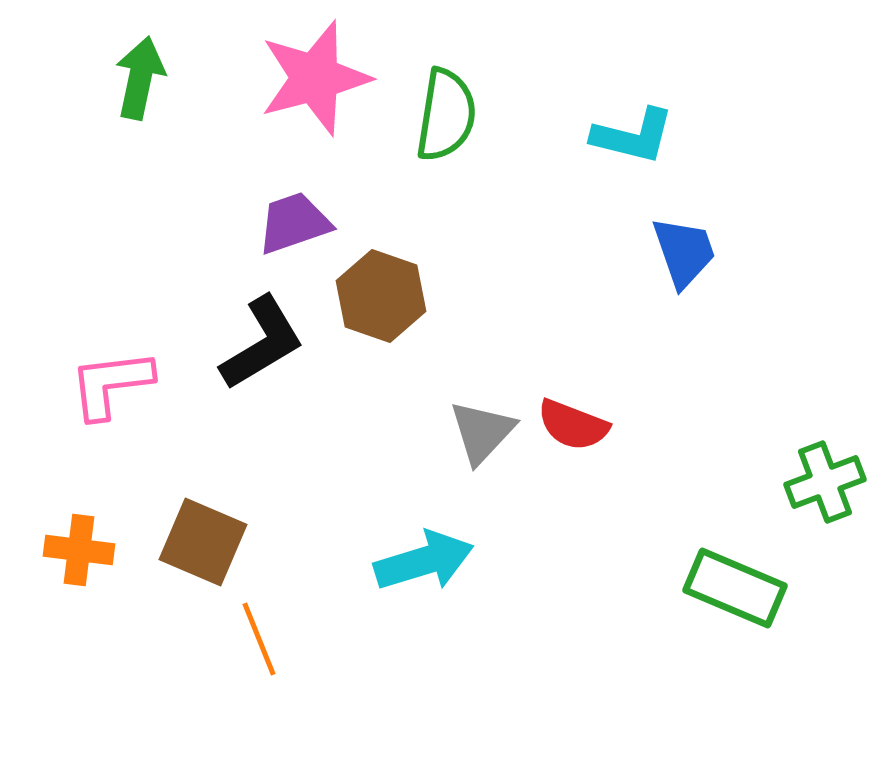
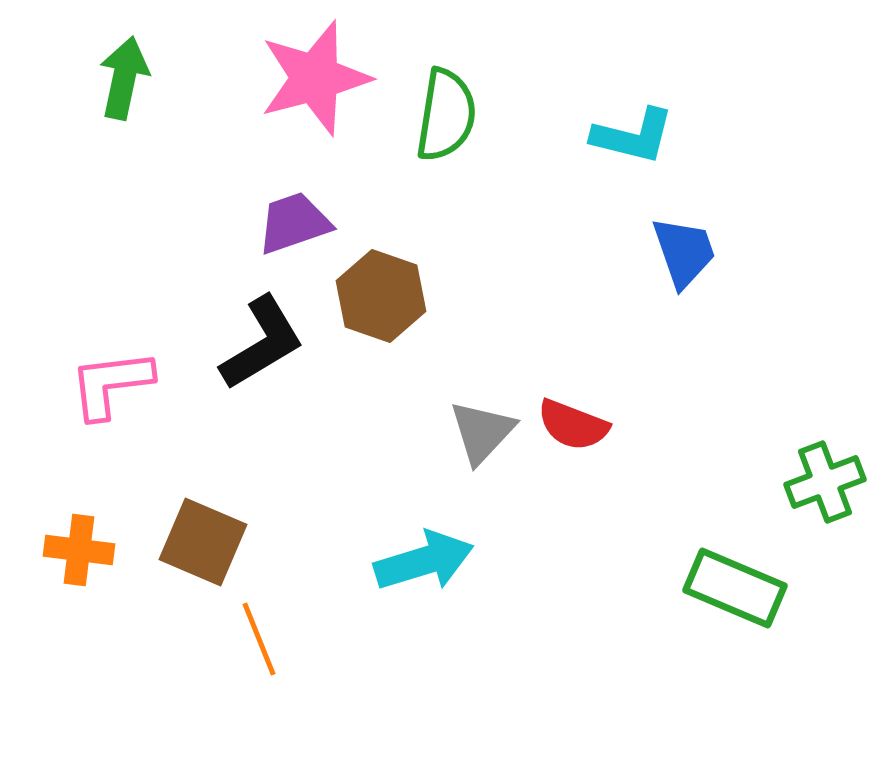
green arrow: moved 16 px left
